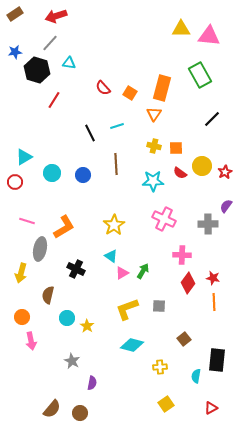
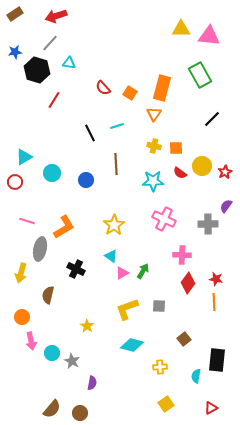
blue circle at (83, 175): moved 3 px right, 5 px down
red star at (213, 278): moved 3 px right, 1 px down
cyan circle at (67, 318): moved 15 px left, 35 px down
